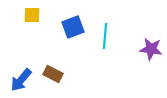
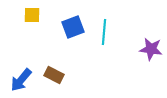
cyan line: moved 1 px left, 4 px up
brown rectangle: moved 1 px right, 1 px down
